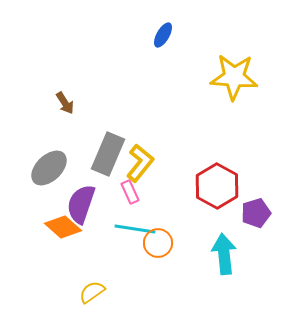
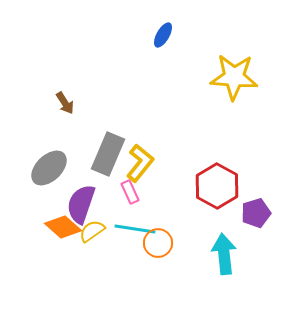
yellow semicircle: moved 61 px up
